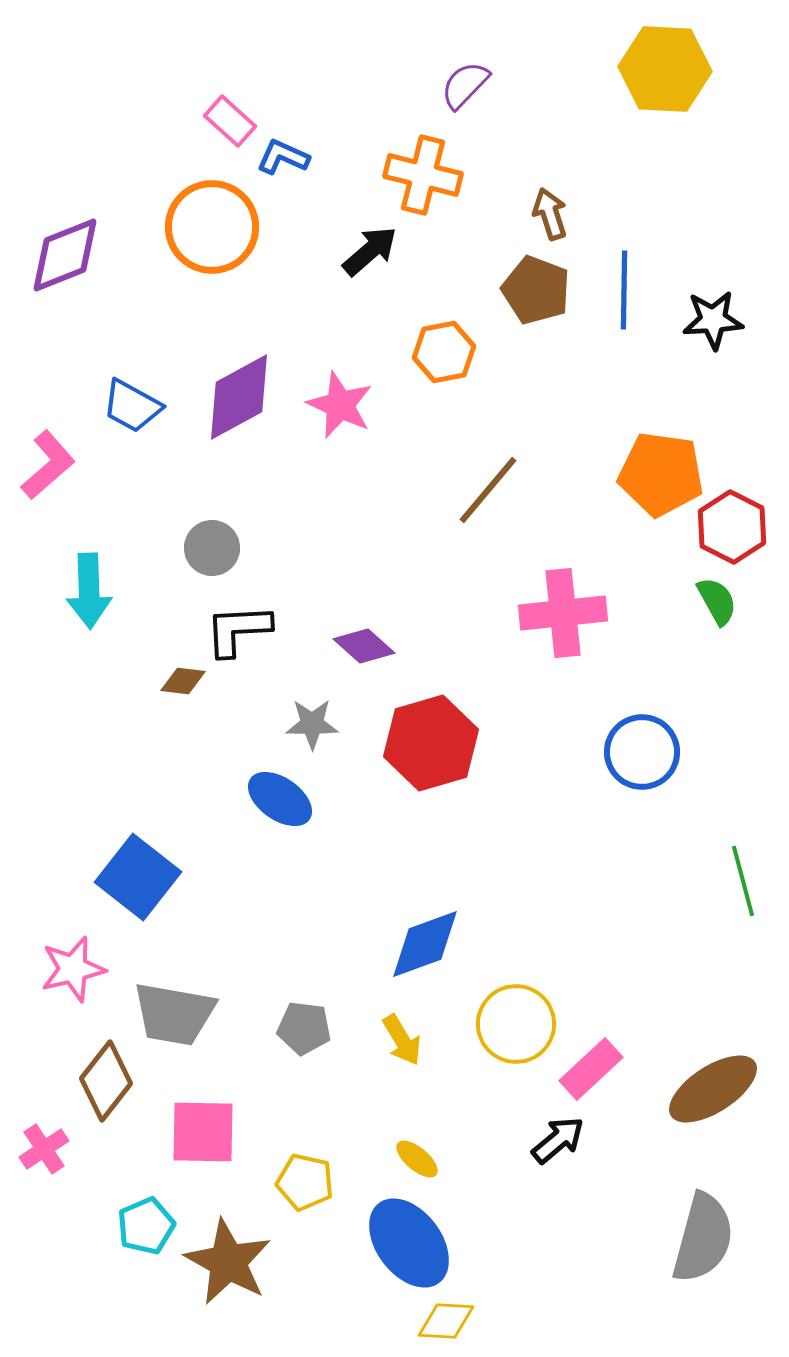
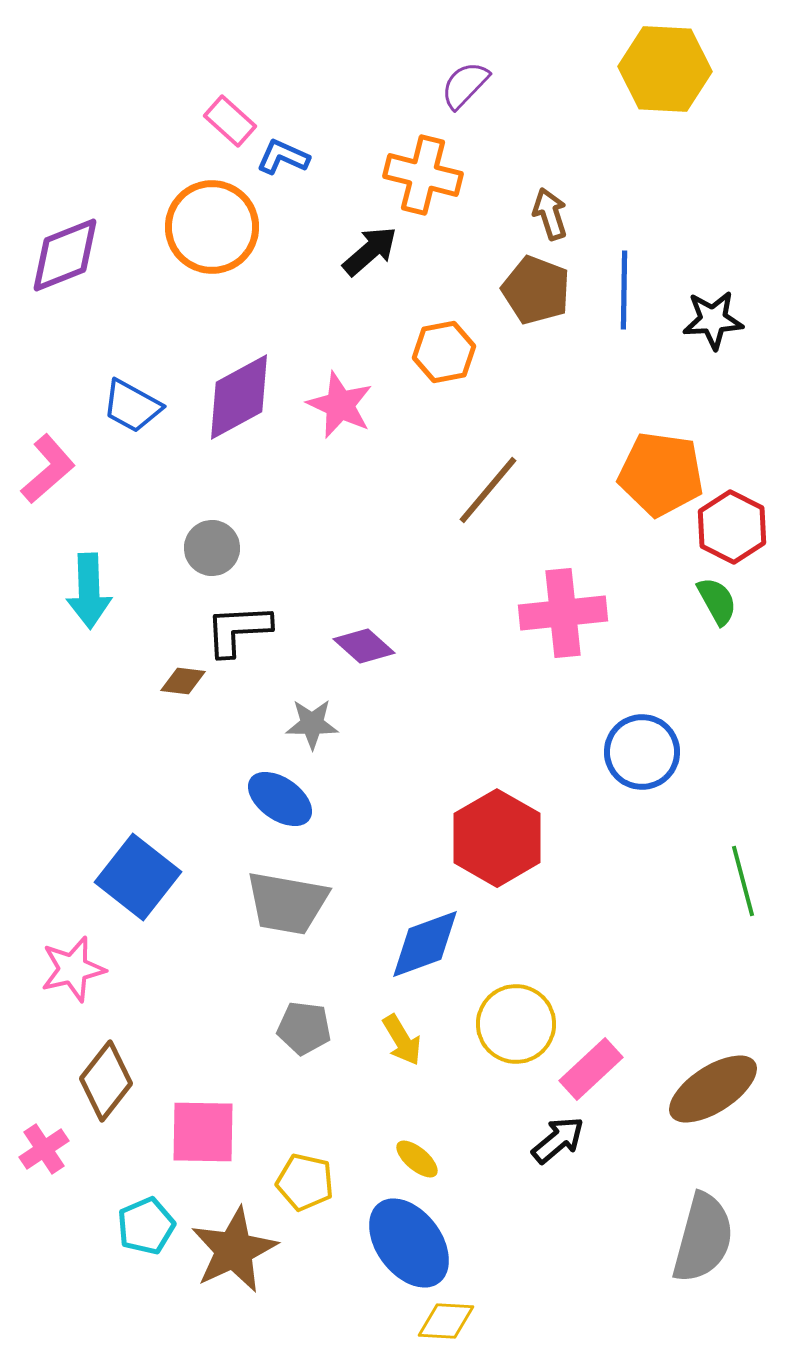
pink L-shape at (48, 465): moved 4 px down
red hexagon at (431, 743): moved 66 px right, 95 px down; rotated 14 degrees counterclockwise
gray trapezoid at (174, 1014): moved 113 px right, 111 px up
brown star at (228, 1262): moved 6 px right, 12 px up; rotated 18 degrees clockwise
